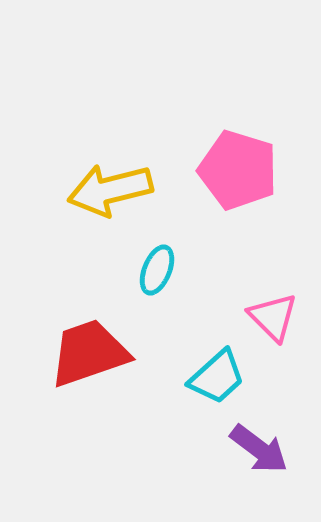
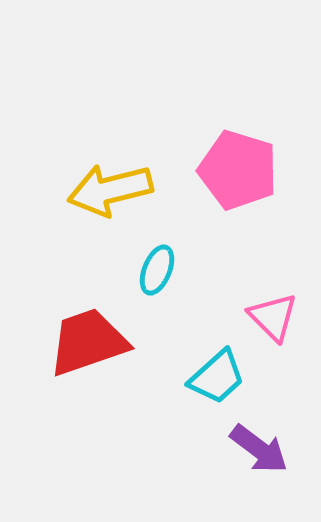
red trapezoid: moved 1 px left, 11 px up
